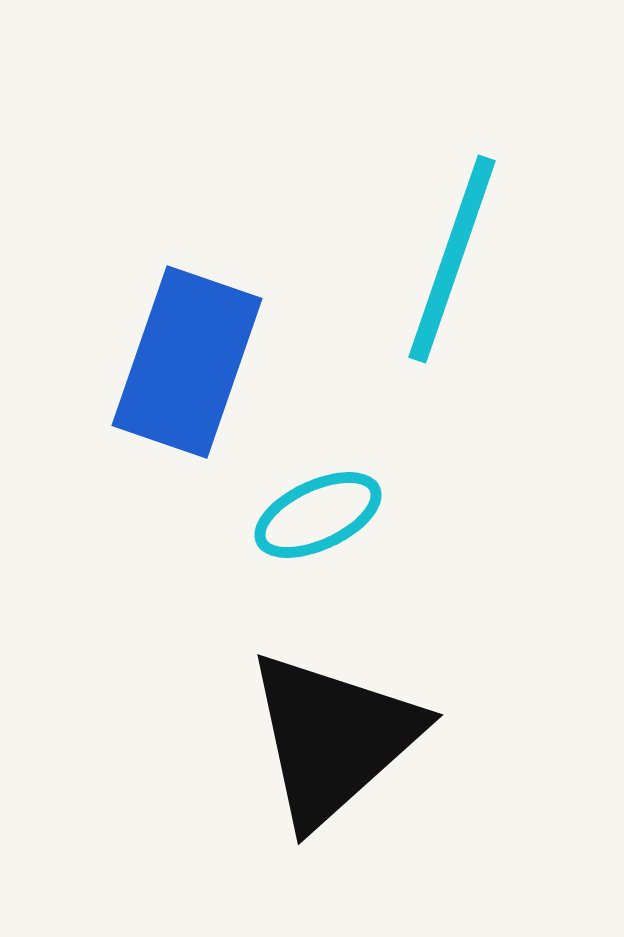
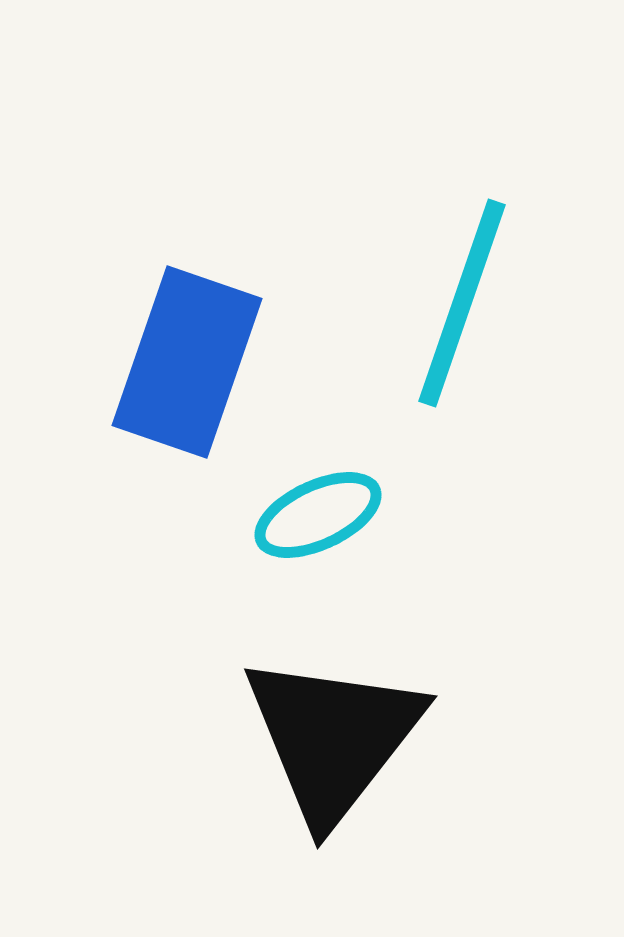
cyan line: moved 10 px right, 44 px down
black triangle: rotated 10 degrees counterclockwise
